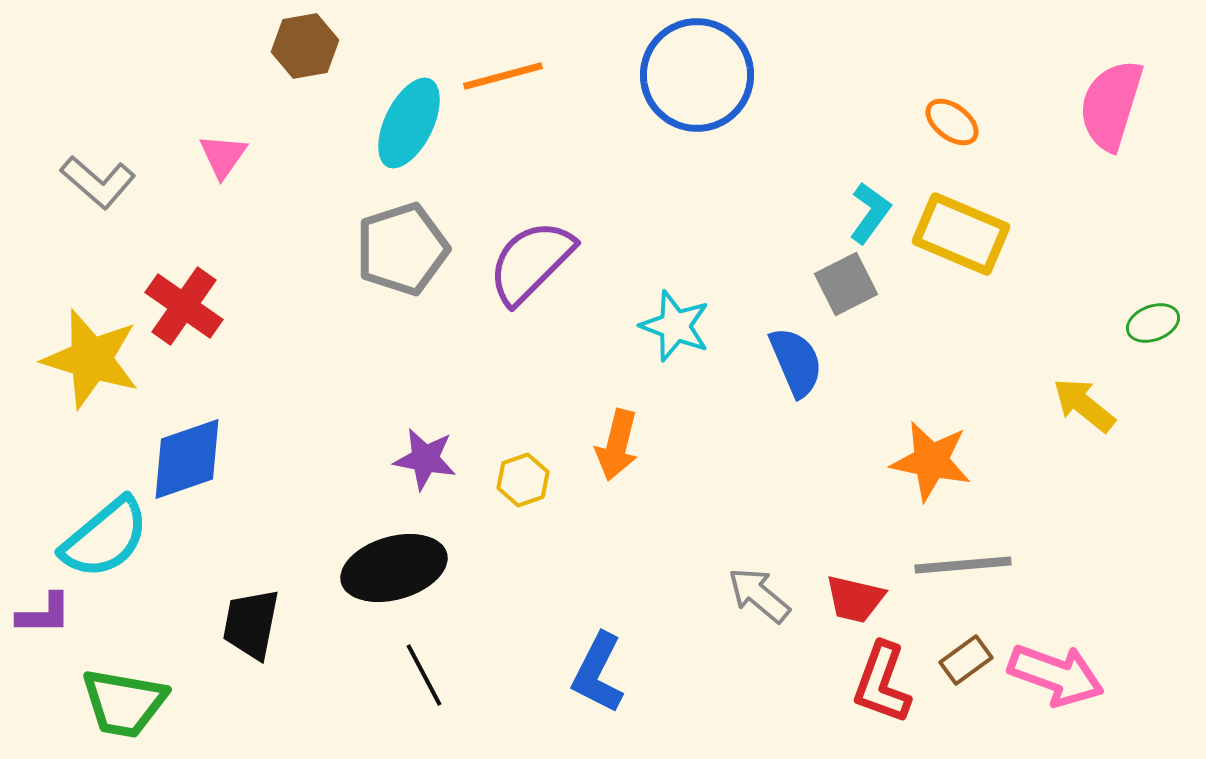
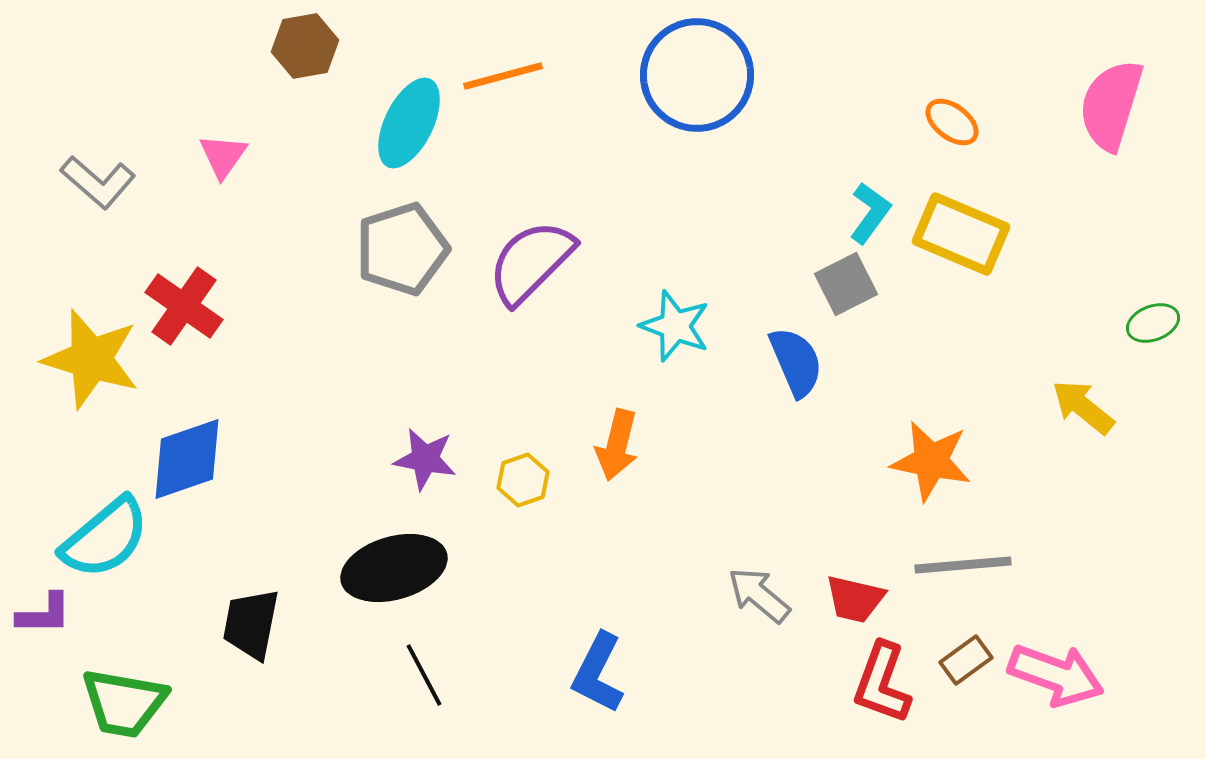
yellow arrow: moved 1 px left, 2 px down
